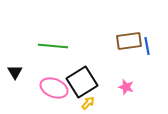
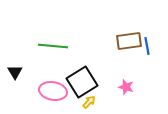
pink ellipse: moved 1 px left, 3 px down; rotated 12 degrees counterclockwise
yellow arrow: moved 1 px right, 1 px up
